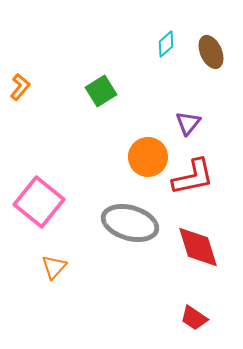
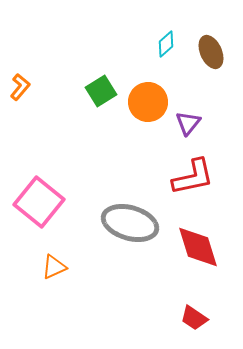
orange circle: moved 55 px up
orange triangle: rotated 24 degrees clockwise
